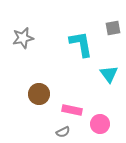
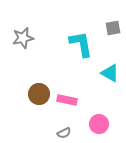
cyan triangle: moved 1 px right, 1 px up; rotated 24 degrees counterclockwise
pink rectangle: moved 5 px left, 10 px up
pink circle: moved 1 px left
gray semicircle: moved 1 px right, 1 px down
